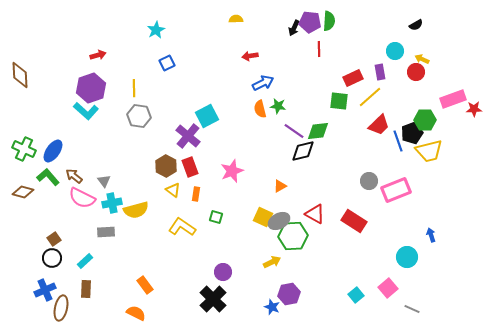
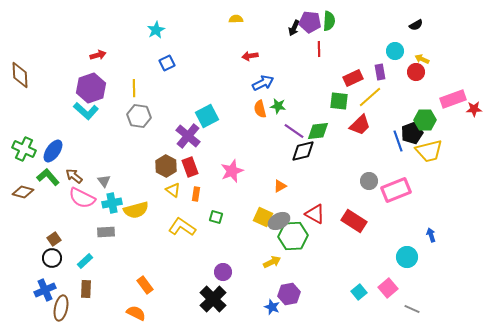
red trapezoid at (379, 125): moved 19 px left
cyan square at (356, 295): moved 3 px right, 3 px up
